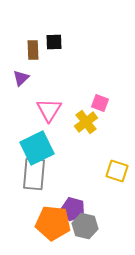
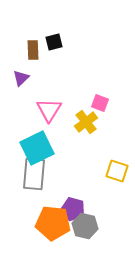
black square: rotated 12 degrees counterclockwise
